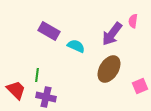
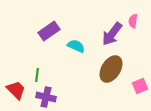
purple rectangle: rotated 65 degrees counterclockwise
brown ellipse: moved 2 px right
